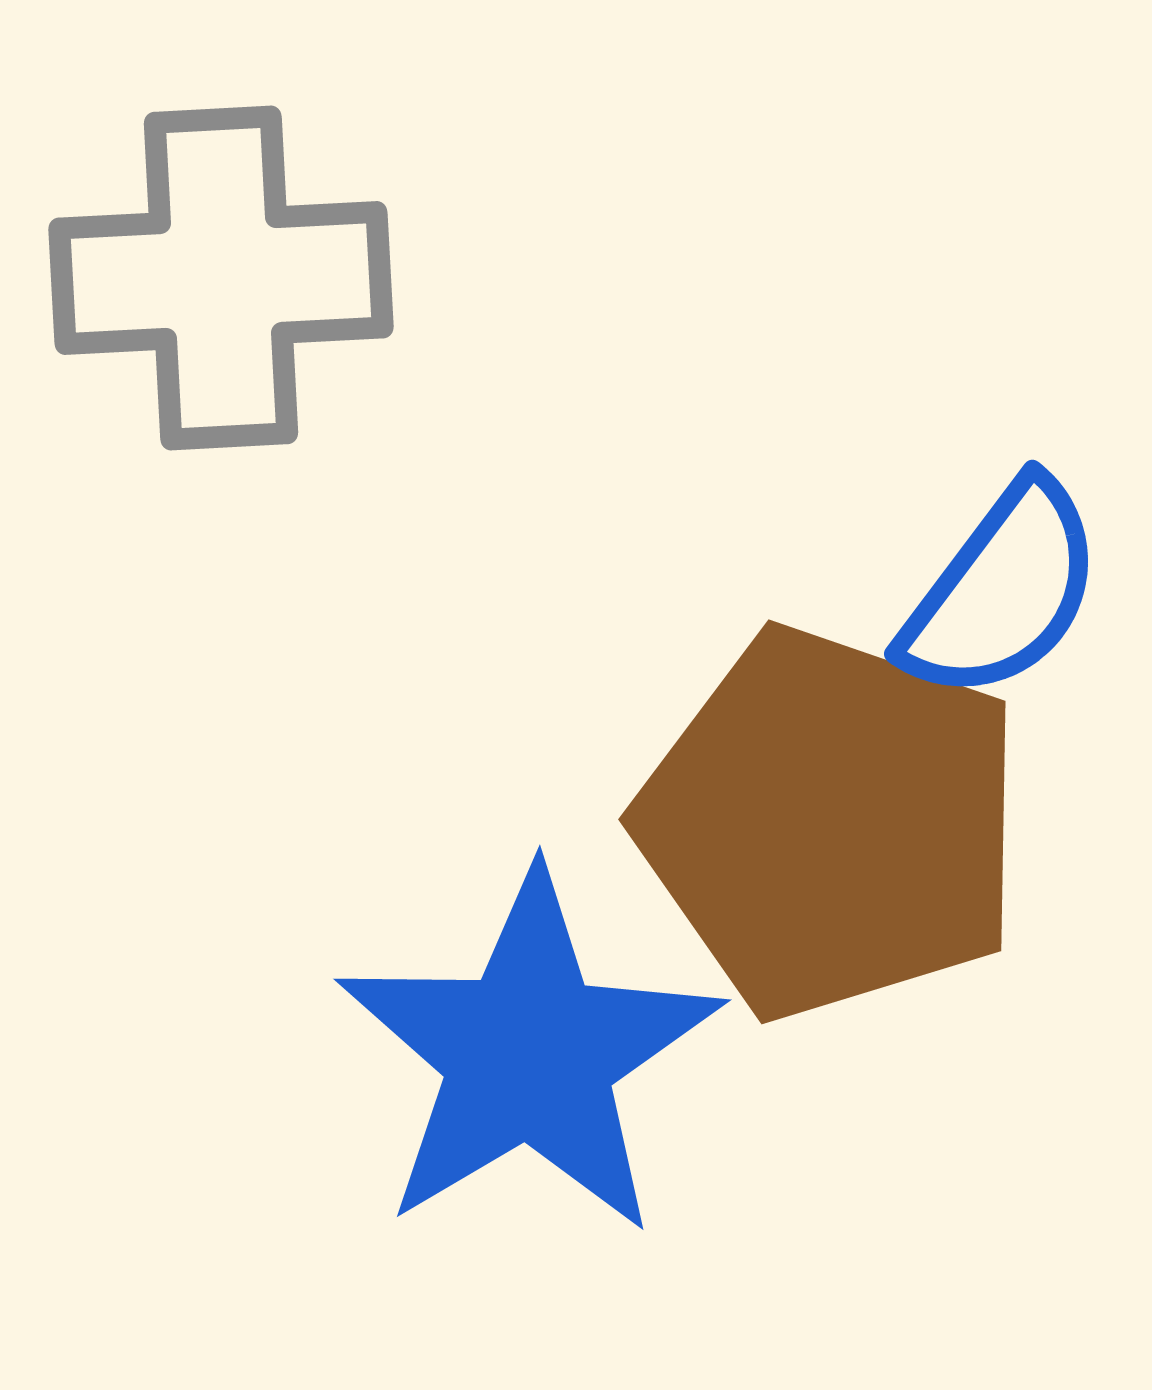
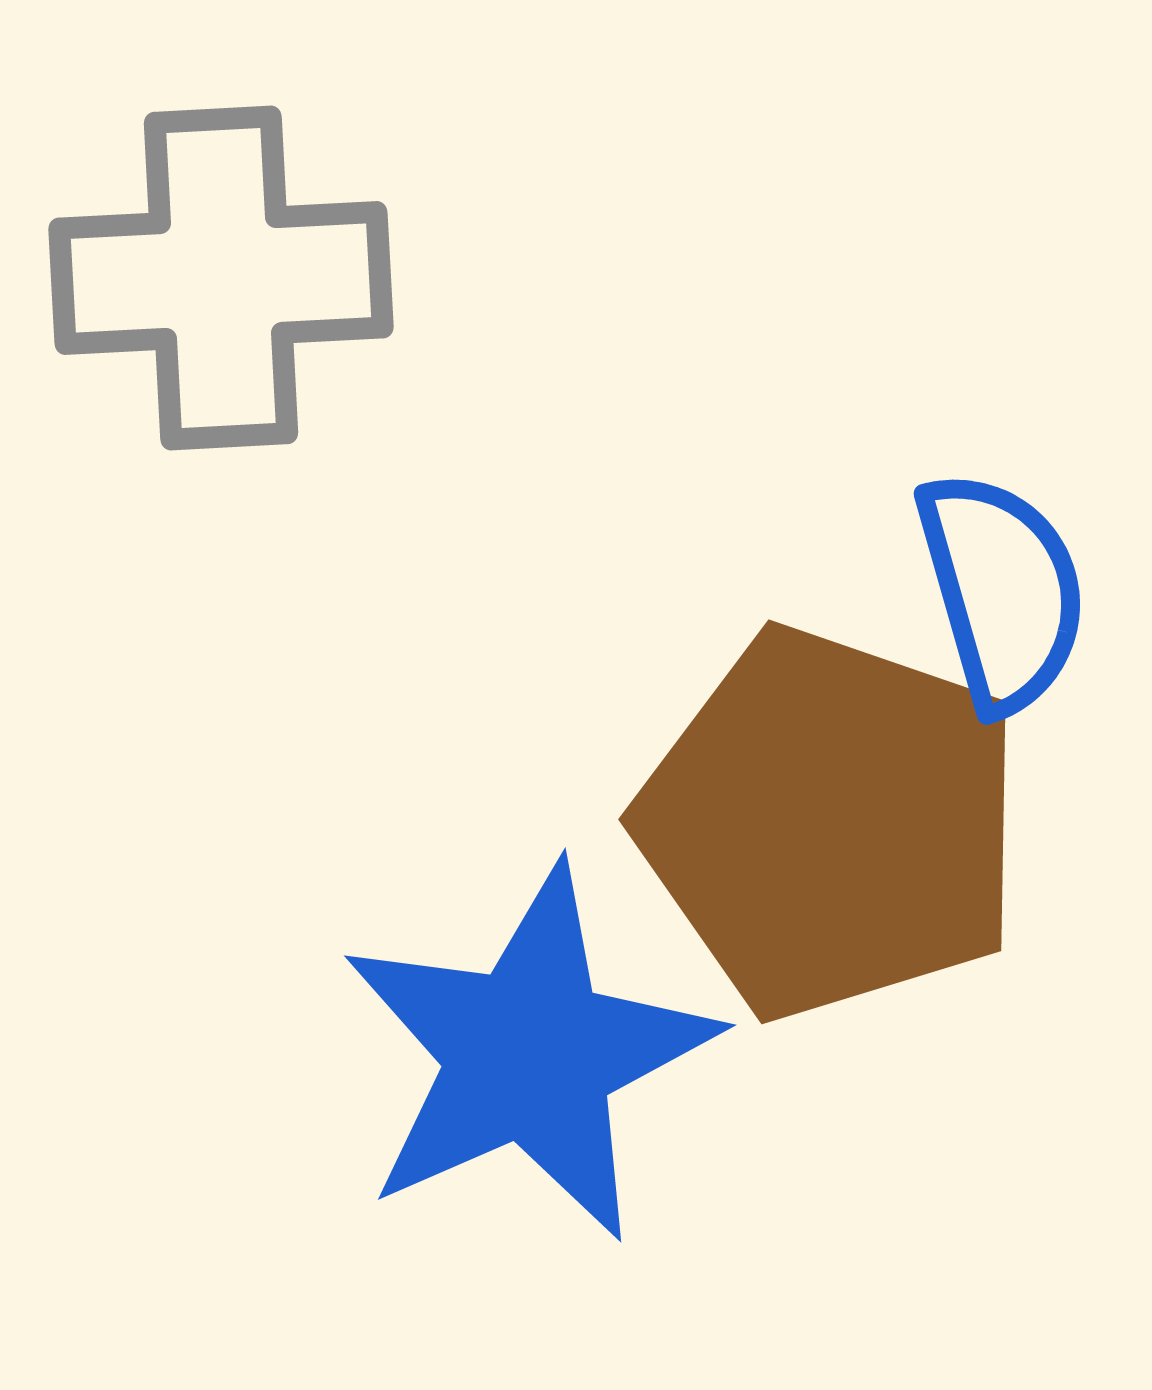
blue semicircle: rotated 53 degrees counterclockwise
blue star: rotated 7 degrees clockwise
